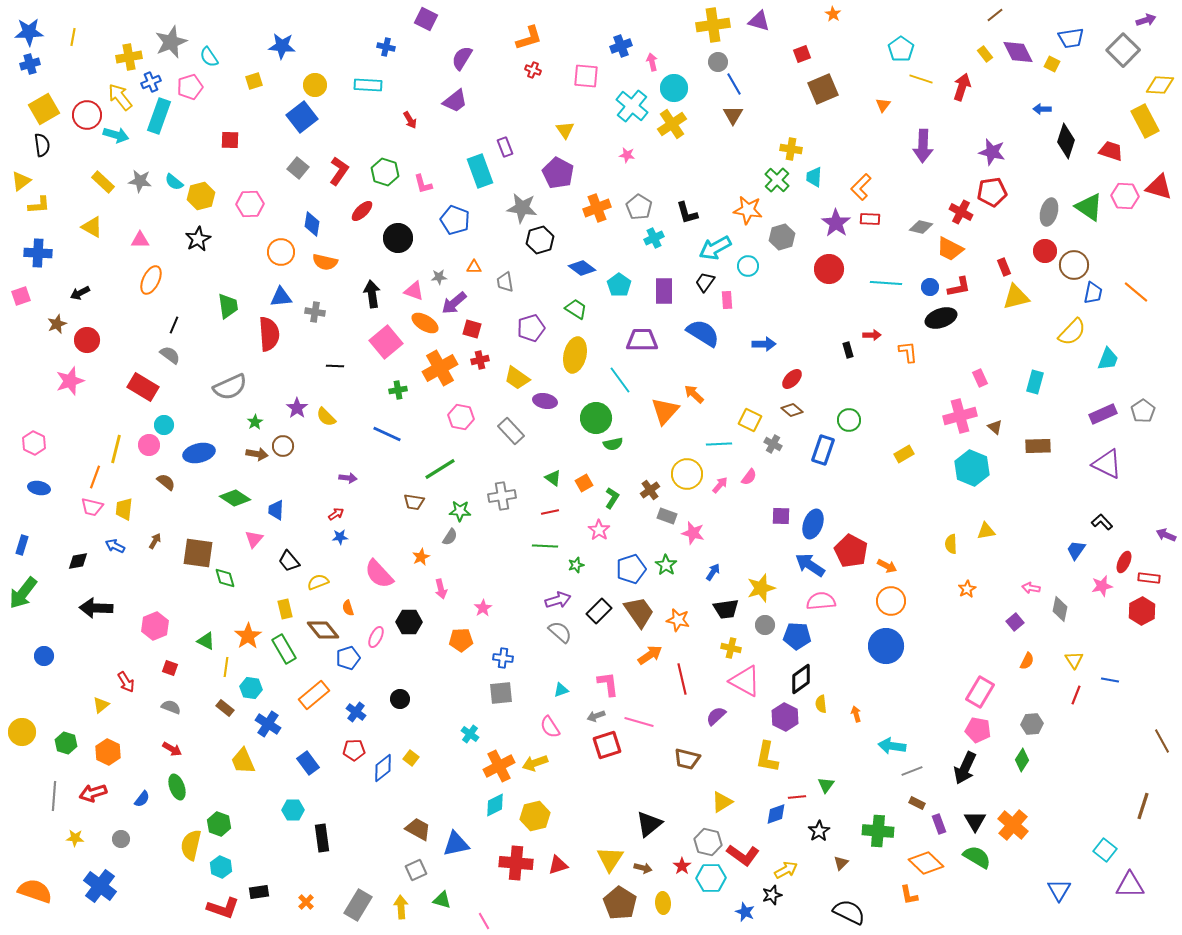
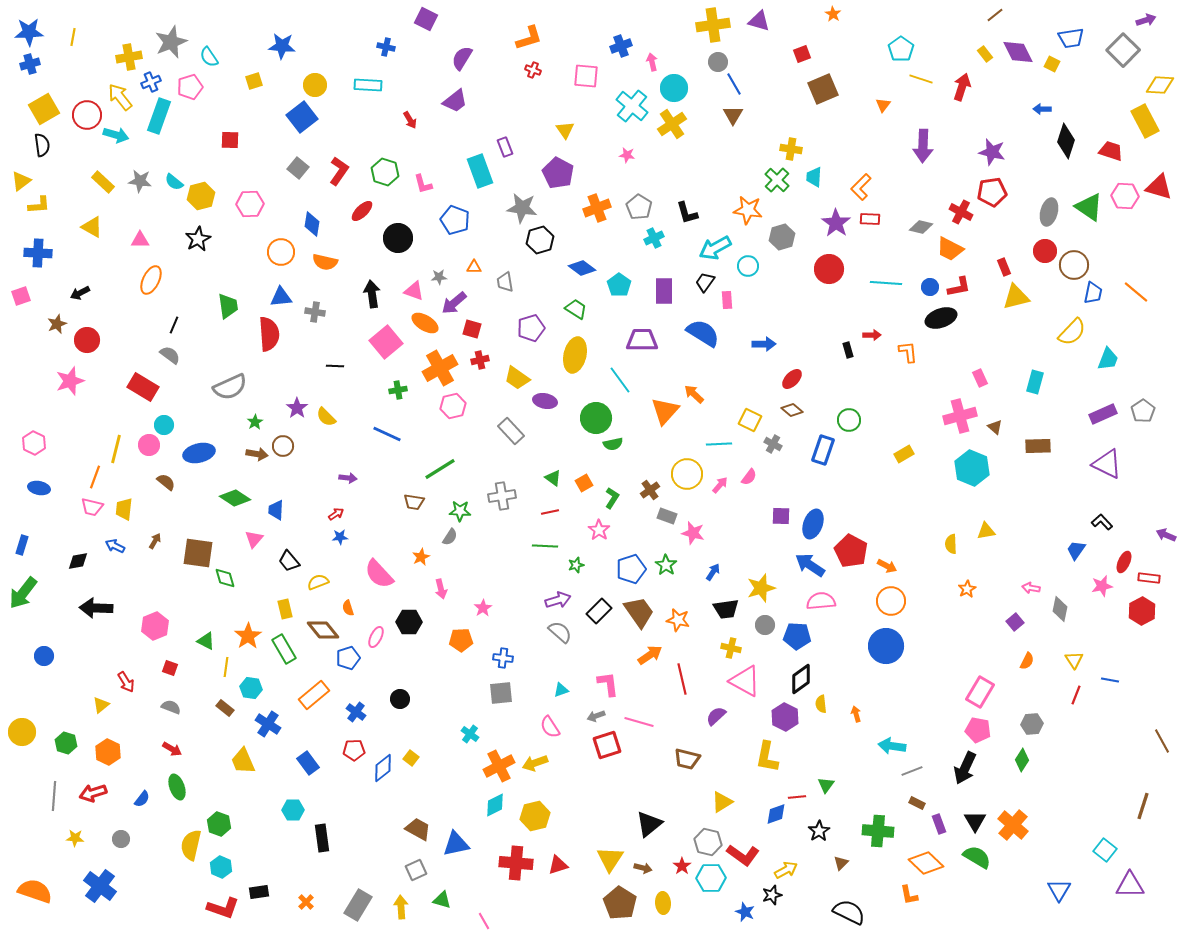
pink hexagon at (461, 417): moved 8 px left, 11 px up; rotated 25 degrees counterclockwise
